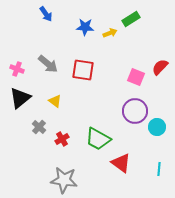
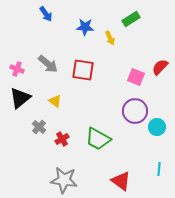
yellow arrow: moved 5 px down; rotated 88 degrees clockwise
red triangle: moved 18 px down
